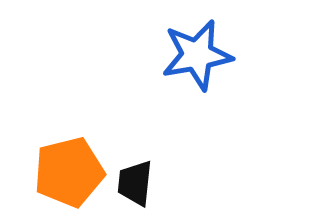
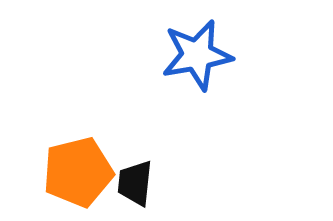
orange pentagon: moved 9 px right
